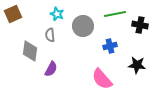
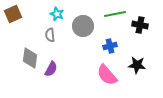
gray diamond: moved 7 px down
pink semicircle: moved 5 px right, 4 px up
